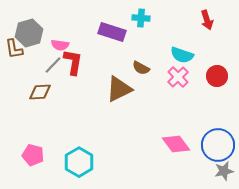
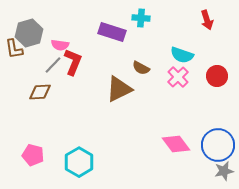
red L-shape: rotated 12 degrees clockwise
